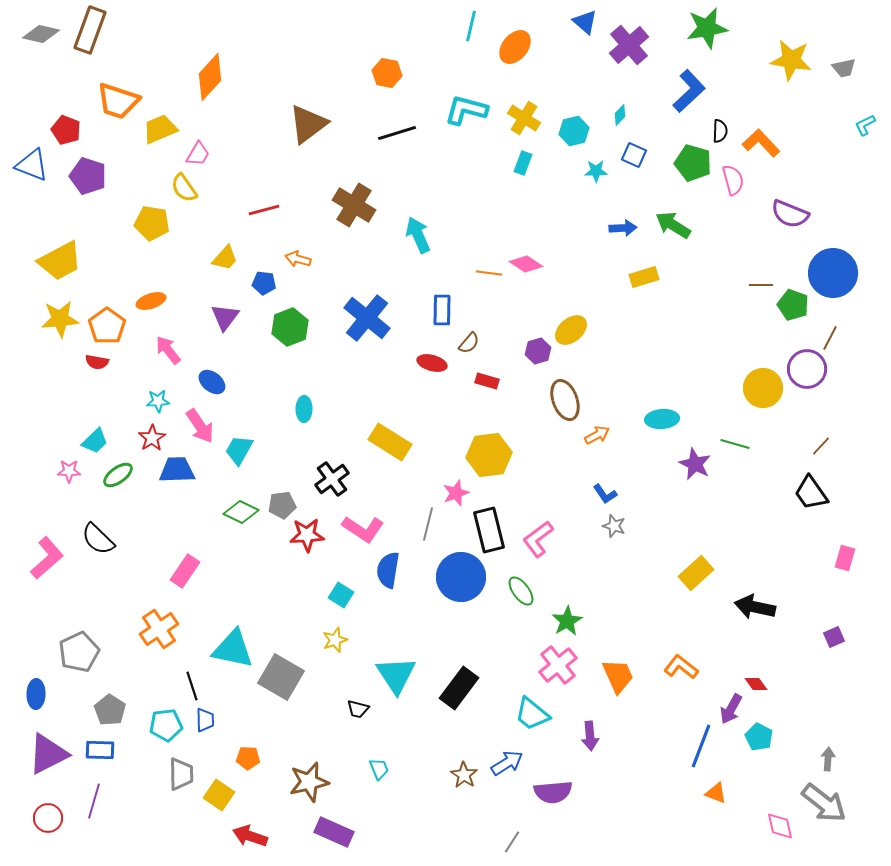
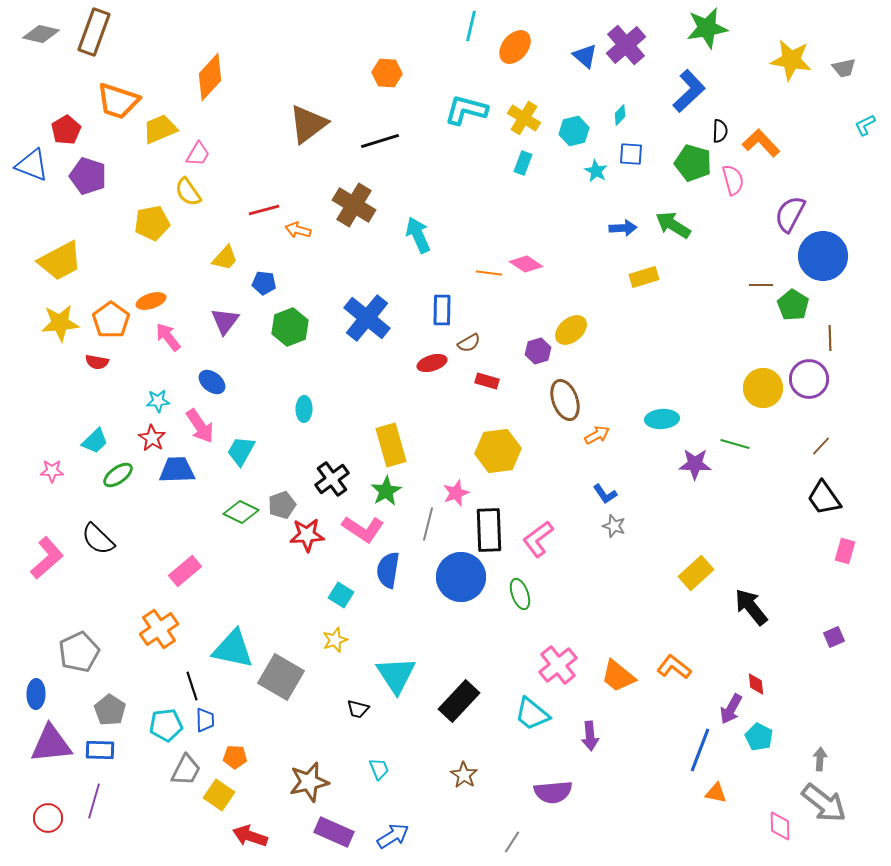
blue triangle at (585, 22): moved 34 px down
brown rectangle at (90, 30): moved 4 px right, 2 px down
purple cross at (629, 45): moved 3 px left
orange hexagon at (387, 73): rotated 8 degrees counterclockwise
red pentagon at (66, 130): rotated 20 degrees clockwise
black line at (397, 133): moved 17 px left, 8 px down
blue square at (634, 155): moved 3 px left, 1 px up; rotated 20 degrees counterclockwise
cyan star at (596, 171): rotated 30 degrees clockwise
yellow semicircle at (184, 188): moved 4 px right, 4 px down
purple semicircle at (790, 214): rotated 96 degrees clockwise
yellow pentagon at (152, 223): rotated 20 degrees counterclockwise
orange arrow at (298, 259): moved 29 px up
blue circle at (833, 273): moved 10 px left, 17 px up
green pentagon at (793, 305): rotated 12 degrees clockwise
purple triangle at (225, 317): moved 4 px down
yellow star at (60, 319): moved 4 px down
orange pentagon at (107, 326): moved 4 px right, 6 px up
brown line at (830, 338): rotated 30 degrees counterclockwise
brown semicircle at (469, 343): rotated 20 degrees clockwise
pink arrow at (168, 350): moved 13 px up
red ellipse at (432, 363): rotated 32 degrees counterclockwise
purple circle at (807, 369): moved 2 px right, 10 px down
red star at (152, 438): rotated 8 degrees counterclockwise
yellow rectangle at (390, 442): moved 1 px right, 3 px down; rotated 42 degrees clockwise
cyan trapezoid at (239, 450): moved 2 px right, 1 px down
yellow hexagon at (489, 455): moved 9 px right, 4 px up
purple star at (695, 464): rotated 24 degrees counterclockwise
pink star at (69, 471): moved 17 px left
black trapezoid at (811, 493): moved 13 px right, 5 px down
gray pentagon at (282, 505): rotated 12 degrees counterclockwise
black rectangle at (489, 530): rotated 12 degrees clockwise
pink rectangle at (845, 558): moved 7 px up
pink rectangle at (185, 571): rotated 16 degrees clockwise
green ellipse at (521, 591): moved 1 px left, 3 px down; rotated 16 degrees clockwise
black arrow at (755, 607): moved 4 px left; rotated 39 degrees clockwise
green star at (567, 621): moved 181 px left, 130 px up
orange L-shape at (681, 667): moved 7 px left
orange trapezoid at (618, 676): rotated 153 degrees clockwise
red diamond at (756, 684): rotated 30 degrees clockwise
black rectangle at (459, 688): moved 13 px down; rotated 6 degrees clockwise
blue line at (701, 746): moved 1 px left, 4 px down
purple triangle at (48, 754): moved 3 px right, 10 px up; rotated 21 degrees clockwise
orange pentagon at (248, 758): moved 13 px left, 1 px up
gray arrow at (828, 759): moved 8 px left
blue arrow at (507, 763): moved 114 px left, 73 px down
gray trapezoid at (181, 774): moved 5 px right, 4 px up; rotated 28 degrees clockwise
orange triangle at (716, 793): rotated 10 degrees counterclockwise
pink diamond at (780, 826): rotated 12 degrees clockwise
